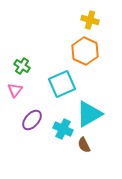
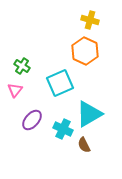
cyan square: moved 2 px left, 1 px up
